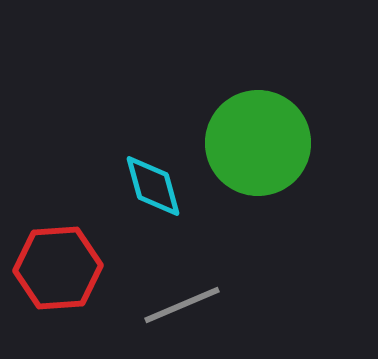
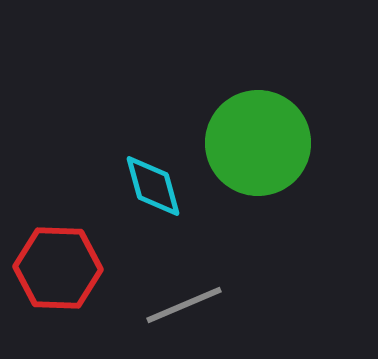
red hexagon: rotated 6 degrees clockwise
gray line: moved 2 px right
